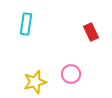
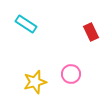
cyan rectangle: rotated 65 degrees counterclockwise
